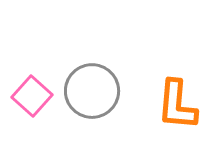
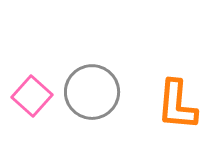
gray circle: moved 1 px down
